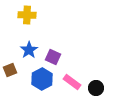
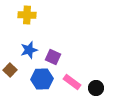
blue star: rotated 18 degrees clockwise
brown square: rotated 24 degrees counterclockwise
blue hexagon: rotated 25 degrees clockwise
